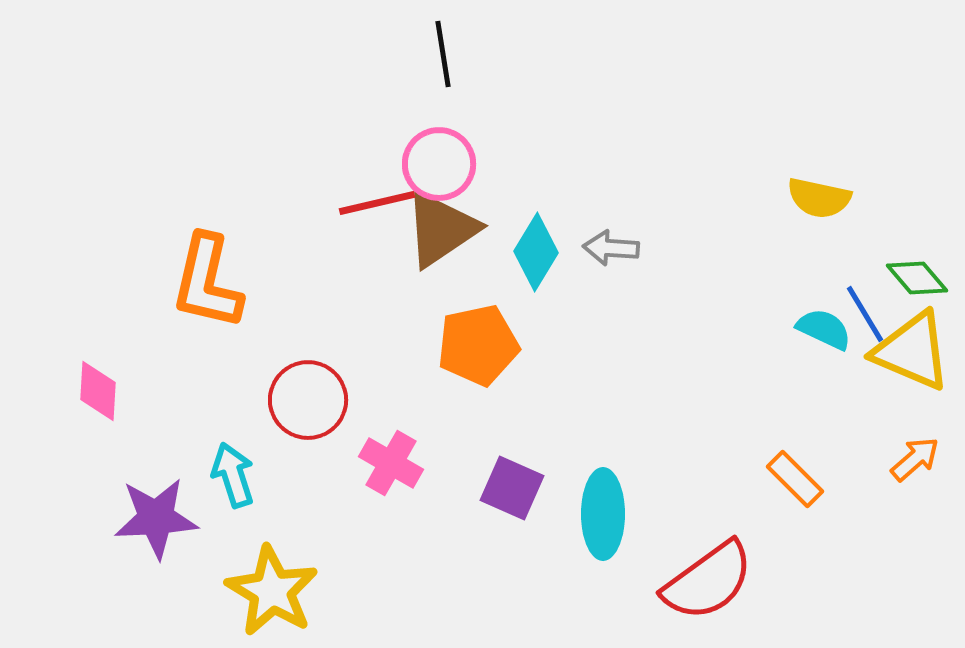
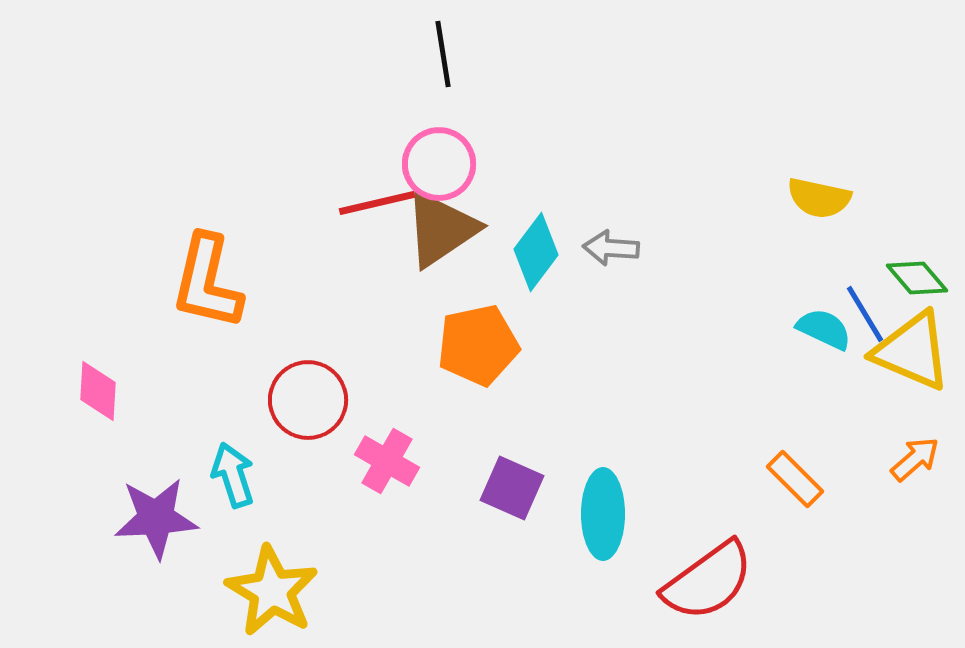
cyan diamond: rotated 6 degrees clockwise
pink cross: moved 4 px left, 2 px up
